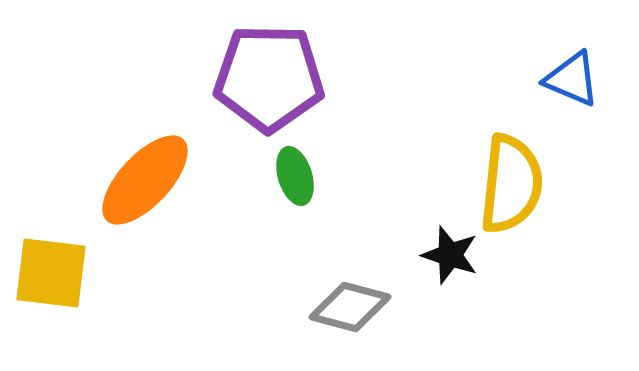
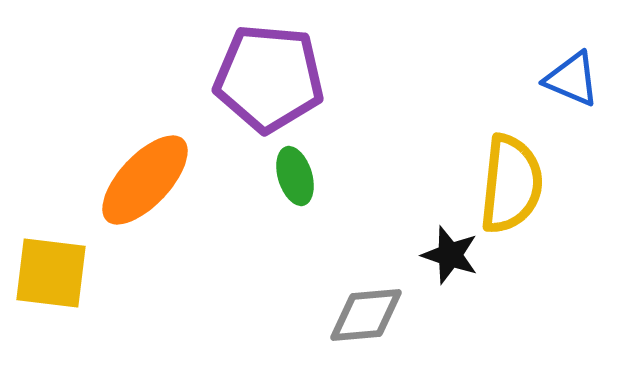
purple pentagon: rotated 4 degrees clockwise
gray diamond: moved 16 px right, 8 px down; rotated 20 degrees counterclockwise
